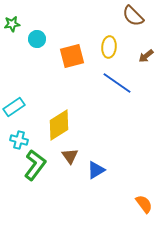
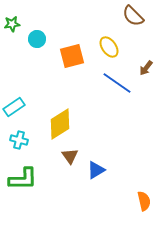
yellow ellipse: rotated 40 degrees counterclockwise
brown arrow: moved 12 px down; rotated 14 degrees counterclockwise
yellow diamond: moved 1 px right, 1 px up
green L-shape: moved 12 px left, 14 px down; rotated 52 degrees clockwise
orange semicircle: moved 3 px up; rotated 24 degrees clockwise
